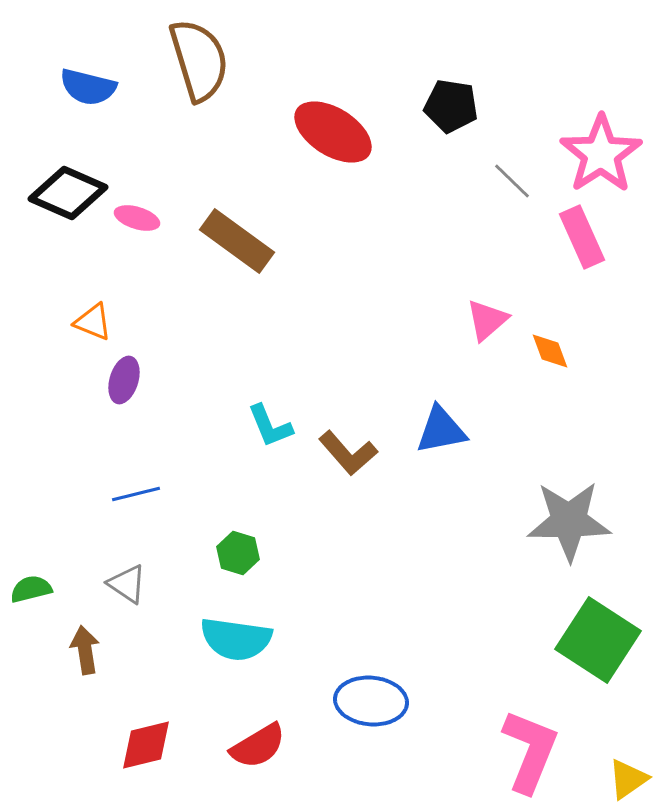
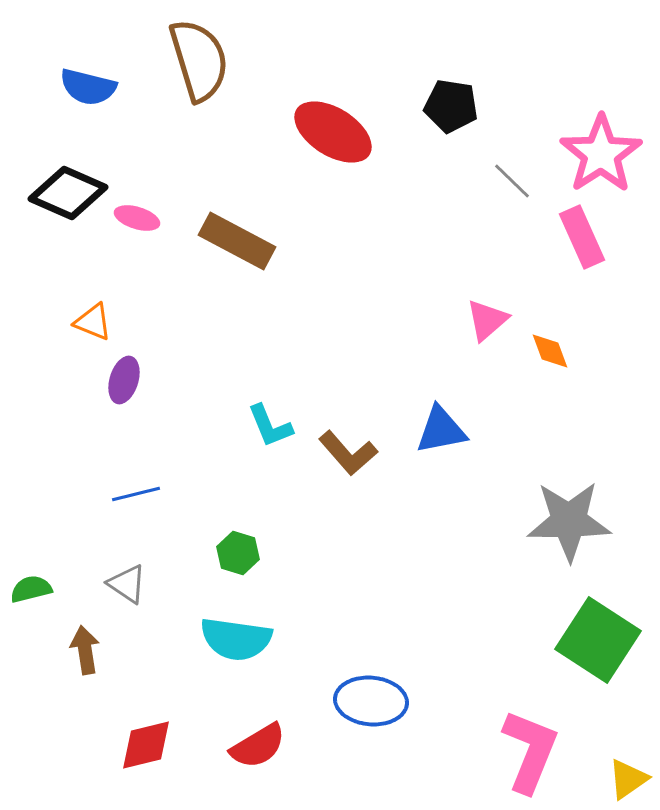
brown rectangle: rotated 8 degrees counterclockwise
